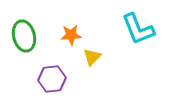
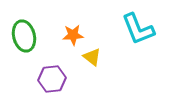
orange star: moved 2 px right
yellow triangle: rotated 36 degrees counterclockwise
